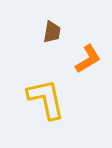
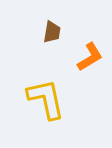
orange L-shape: moved 2 px right, 2 px up
